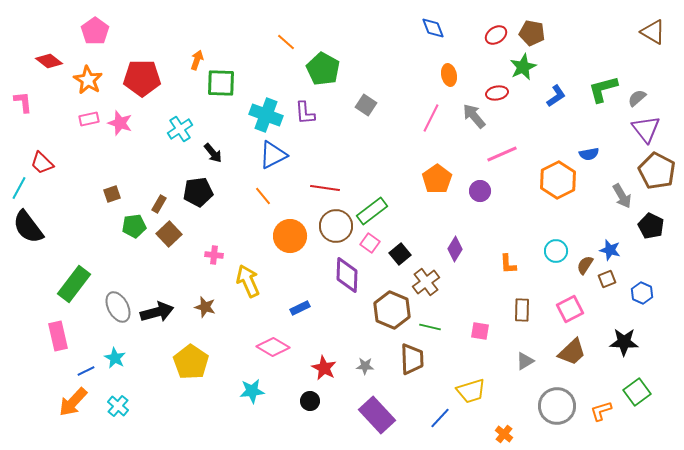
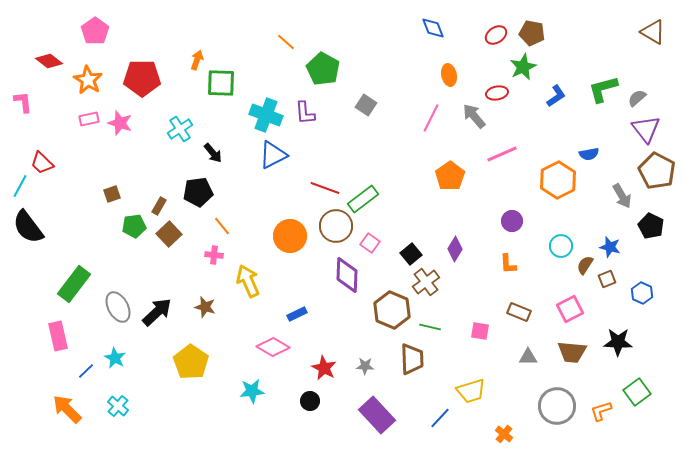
orange pentagon at (437, 179): moved 13 px right, 3 px up
cyan line at (19, 188): moved 1 px right, 2 px up
red line at (325, 188): rotated 12 degrees clockwise
purple circle at (480, 191): moved 32 px right, 30 px down
orange line at (263, 196): moved 41 px left, 30 px down
brown rectangle at (159, 204): moved 2 px down
green rectangle at (372, 211): moved 9 px left, 12 px up
blue star at (610, 250): moved 3 px up
cyan circle at (556, 251): moved 5 px right, 5 px up
black square at (400, 254): moved 11 px right
blue rectangle at (300, 308): moved 3 px left, 6 px down
brown rectangle at (522, 310): moved 3 px left, 2 px down; rotated 70 degrees counterclockwise
black arrow at (157, 312): rotated 28 degrees counterclockwise
black star at (624, 342): moved 6 px left
brown trapezoid at (572, 352): rotated 48 degrees clockwise
gray triangle at (525, 361): moved 3 px right, 4 px up; rotated 30 degrees clockwise
blue line at (86, 371): rotated 18 degrees counterclockwise
orange arrow at (73, 402): moved 6 px left, 7 px down; rotated 92 degrees clockwise
